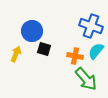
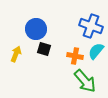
blue circle: moved 4 px right, 2 px up
green arrow: moved 1 px left, 2 px down
